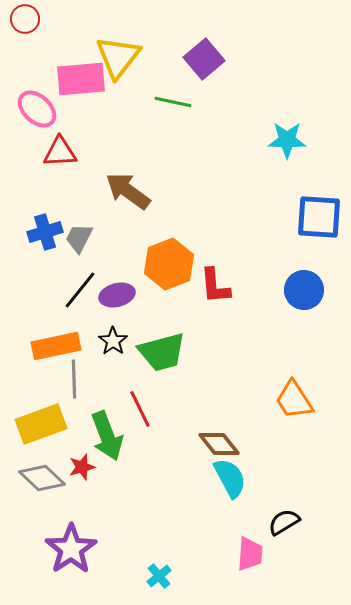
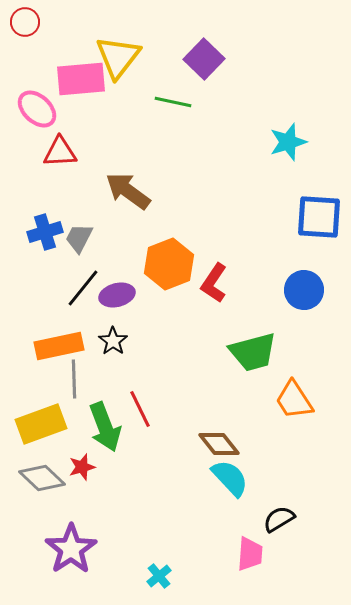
red circle: moved 3 px down
purple square: rotated 6 degrees counterclockwise
cyan star: moved 1 px right, 2 px down; rotated 18 degrees counterclockwise
red L-shape: moved 1 px left, 3 px up; rotated 39 degrees clockwise
black line: moved 3 px right, 2 px up
orange rectangle: moved 3 px right
green trapezoid: moved 91 px right
green arrow: moved 2 px left, 9 px up
cyan semicircle: rotated 15 degrees counterclockwise
black semicircle: moved 5 px left, 3 px up
